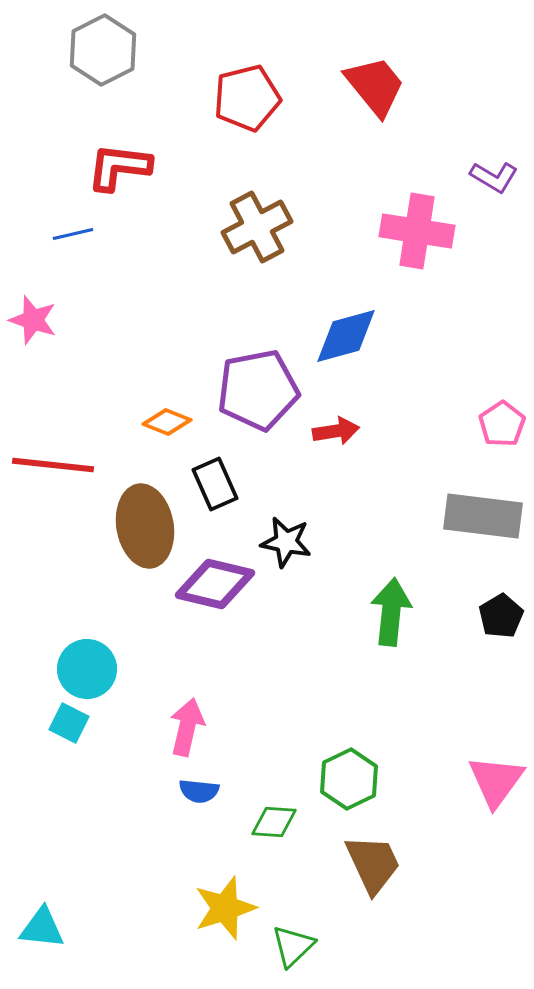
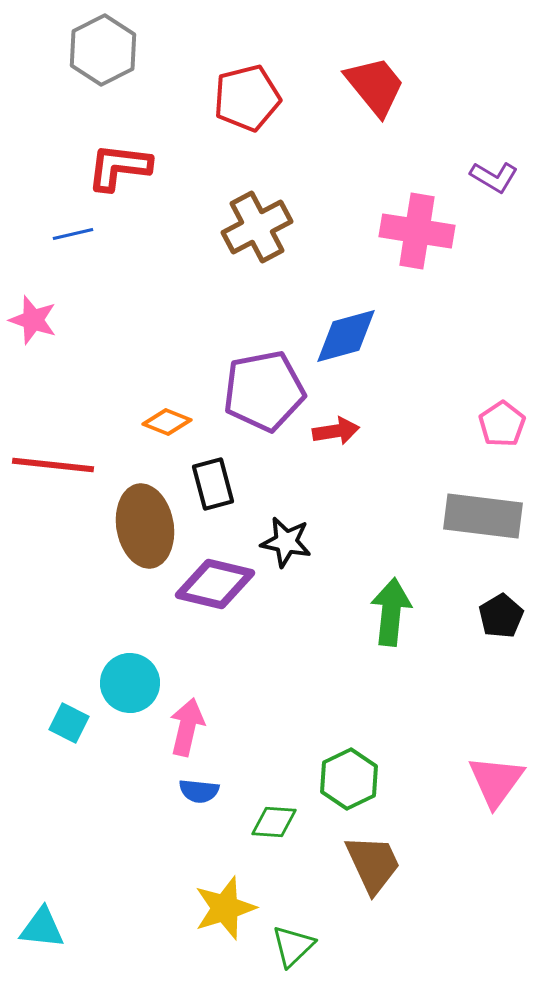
purple pentagon: moved 6 px right, 1 px down
black rectangle: moved 2 px left; rotated 9 degrees clockwise
cyan circle: moved 43 px right, 14 px down
